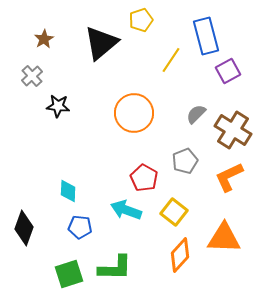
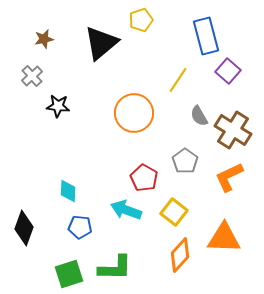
brown star: rotated 18 degrees clockwise
yellow line: moved 7 px right, 20 px down
purple square: rotated 20 degrees counterclockwise
gray semicircle: moved 3 px right, 2 px down; rotated 75 degrees counterclockwise
gray pentagon: rotated 15 degrees counterclockwise
